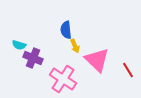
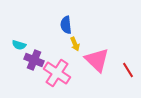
blue semicircle: moved 5 px up
yellow arrow: moved 2 px up
purple cross: moved 1 px right, 2 px down
pink cross: moved 6 px left, 6 px up
